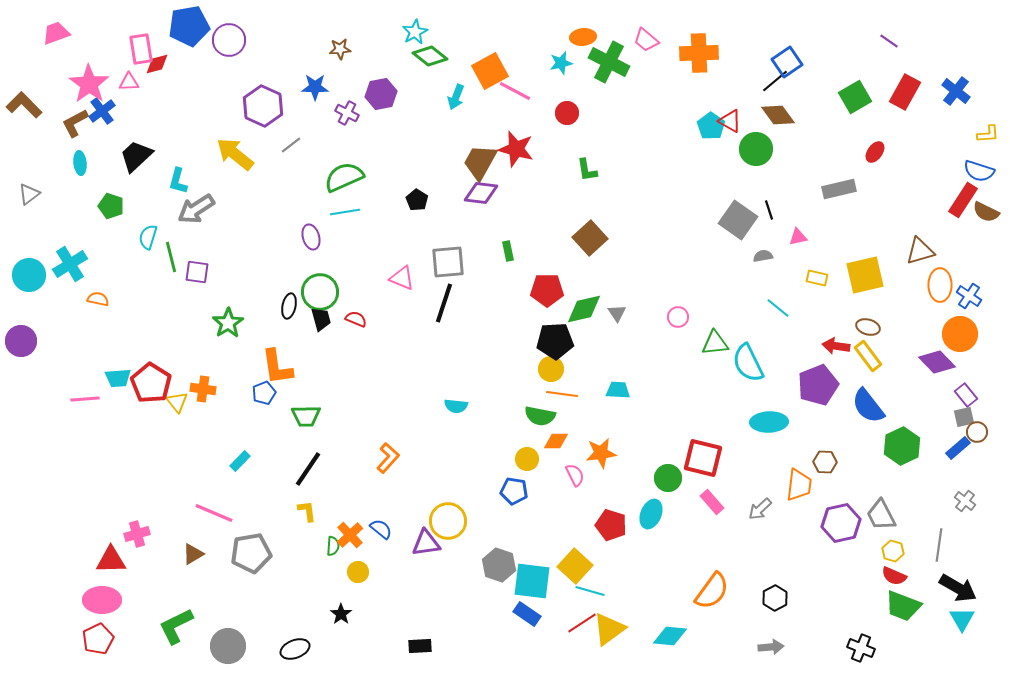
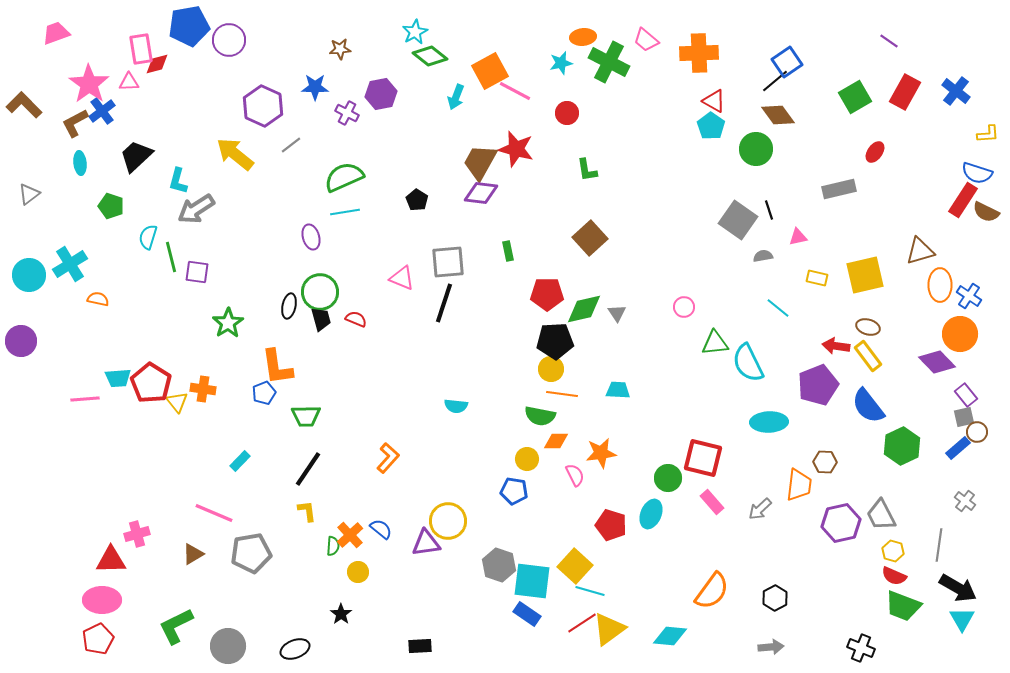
red triangle at (730, 121): moved 16 px left, 20 px up
blue semicircle at (979, 171): moved 2 px left, 2 px down
red pentagon at (547, 290): moved 4 px down
pink circle at (678, 317): moved 6 px right, 10 px up
